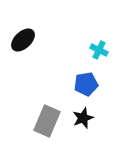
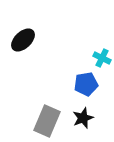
cyan cross: moved 3 px right, 8 px down
